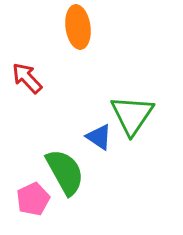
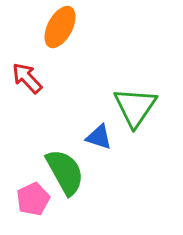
orange ellipse: moved 18 px left; rotated 36 degrees clockwise
green triangle: moved 3 px right, 8 px up
blue triangle: rotated 16 degrees counterclockwise
